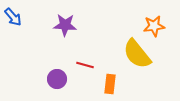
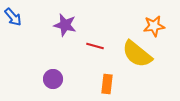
purple star: rotated 10 degrees clockwise
yellow semicircle: rotated 12 degrees counterclockwise
red line: moved 10 px right, 19 px up
purple circle: moved 4 px left
orange rectangle: moved 3 px left
